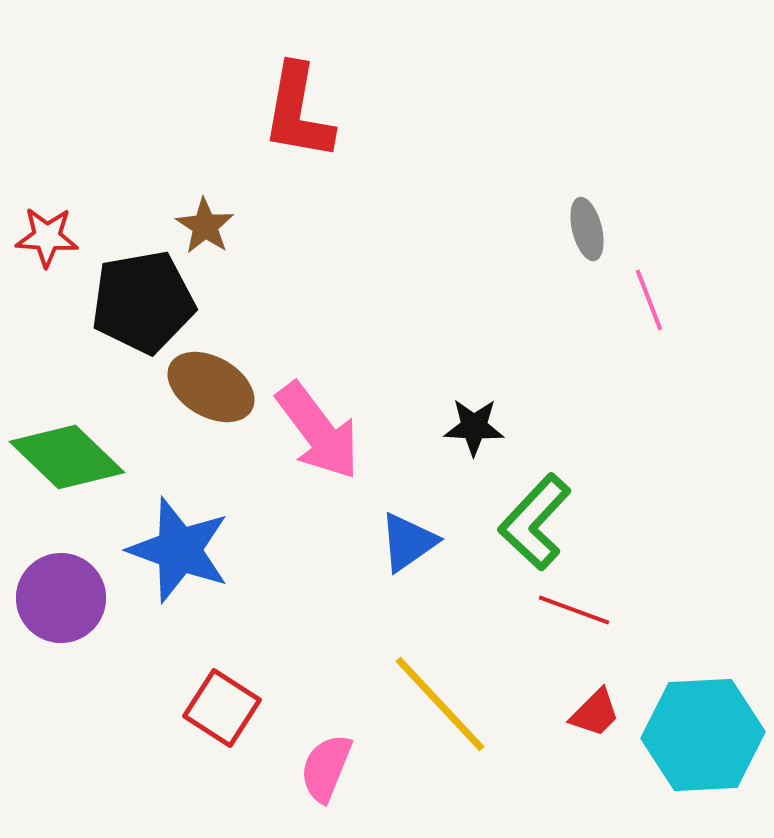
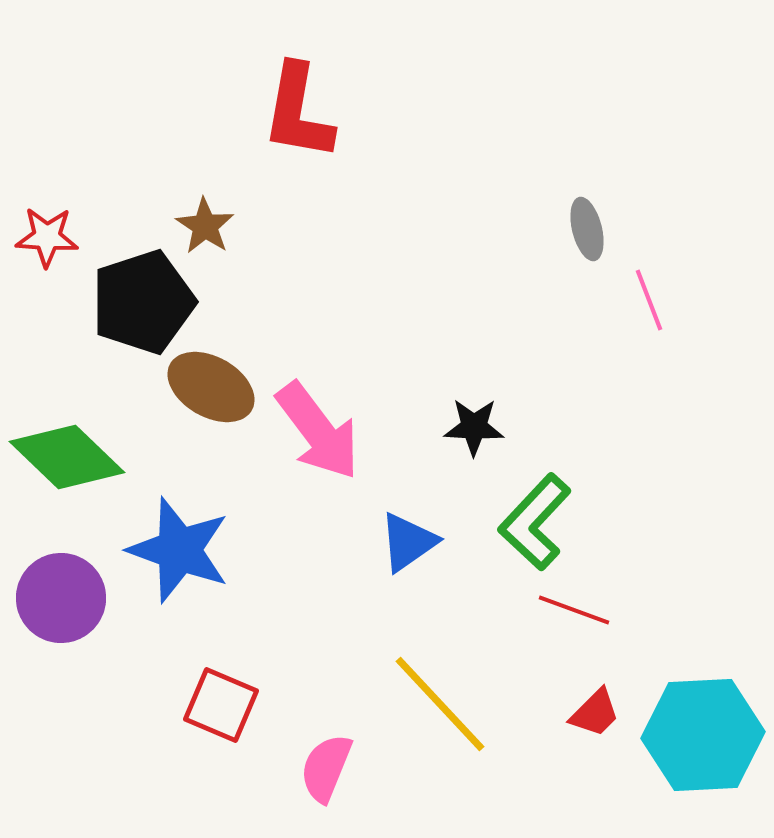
black pentagon: rotated 8 degrees counterclockwise
red square: moved 1 px left, 3 px up; rotated 10 degrees counterclockwise
